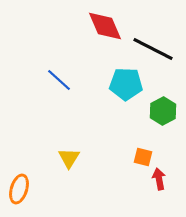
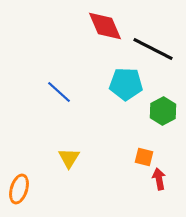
blue line: moved 12 px down
orange square: moved 1 px right
